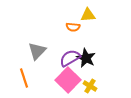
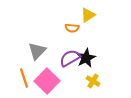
yellow triangle: rotated 28 degrees counterclockwise
orange semicircle: moved 1 px left, 1 px down
black star: rotated 18 degrees clockwise
pink square: moved 21 px left, 1 px down
yellow cross: moved 3 px right, 5 px up
